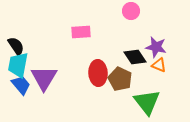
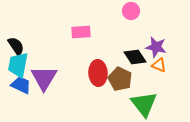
blue trapezoid: rotated 25 degrees counterclockwise
green triangle: moved 3 px left, 2 px down
